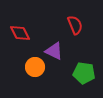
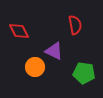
red semicircle: rotated 12 degrees clockwise
red diamond: moved 1 px left, 2 px up
